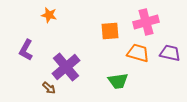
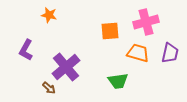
purple trapezoid: rotated 90 degrees clockwise
